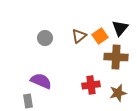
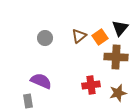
orange square: moved 1 px down
